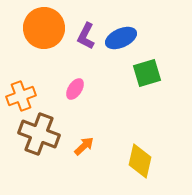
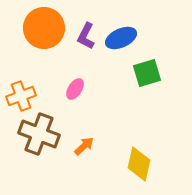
yellow diamond: moved 1 px left, 3 px down
